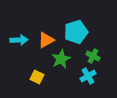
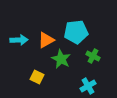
cyan pentagon: rotated 10 degrees clockwise
green star: rotated 18 degrees counterclockwise
cyan cross: moved 10 px down
